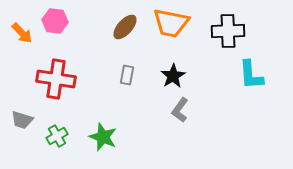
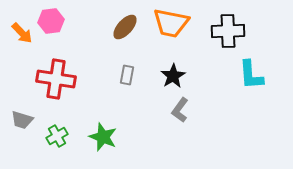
pink hexagon: moved 4 px left; rotated 15 degrees counterclockwise
